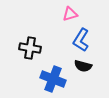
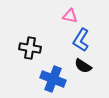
pink triangle: moved 2 px down; rotated 28 degrees clockwise
black semicircle: rotated 18 degrees clockwise
